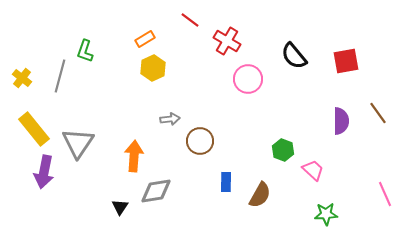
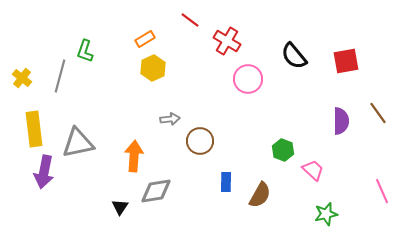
yellow rectangle: rotated 32 degrees clockwise
gray triangle: rotated 44 degrees clockwise
pink line: moved 3 px left, 3 px up
green star: rotated 10 degrees counterclockwise
